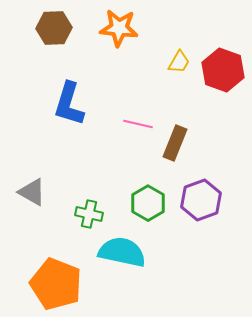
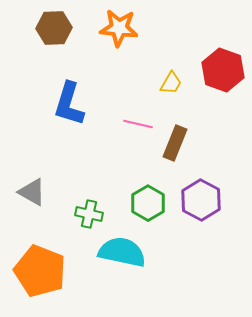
yellow trapezoid: moved 8 px left, 21 px down
purple hexagon: rotated 12 degrees counterclockwise
orange pentagon: moved 16 px left, 13 px up
